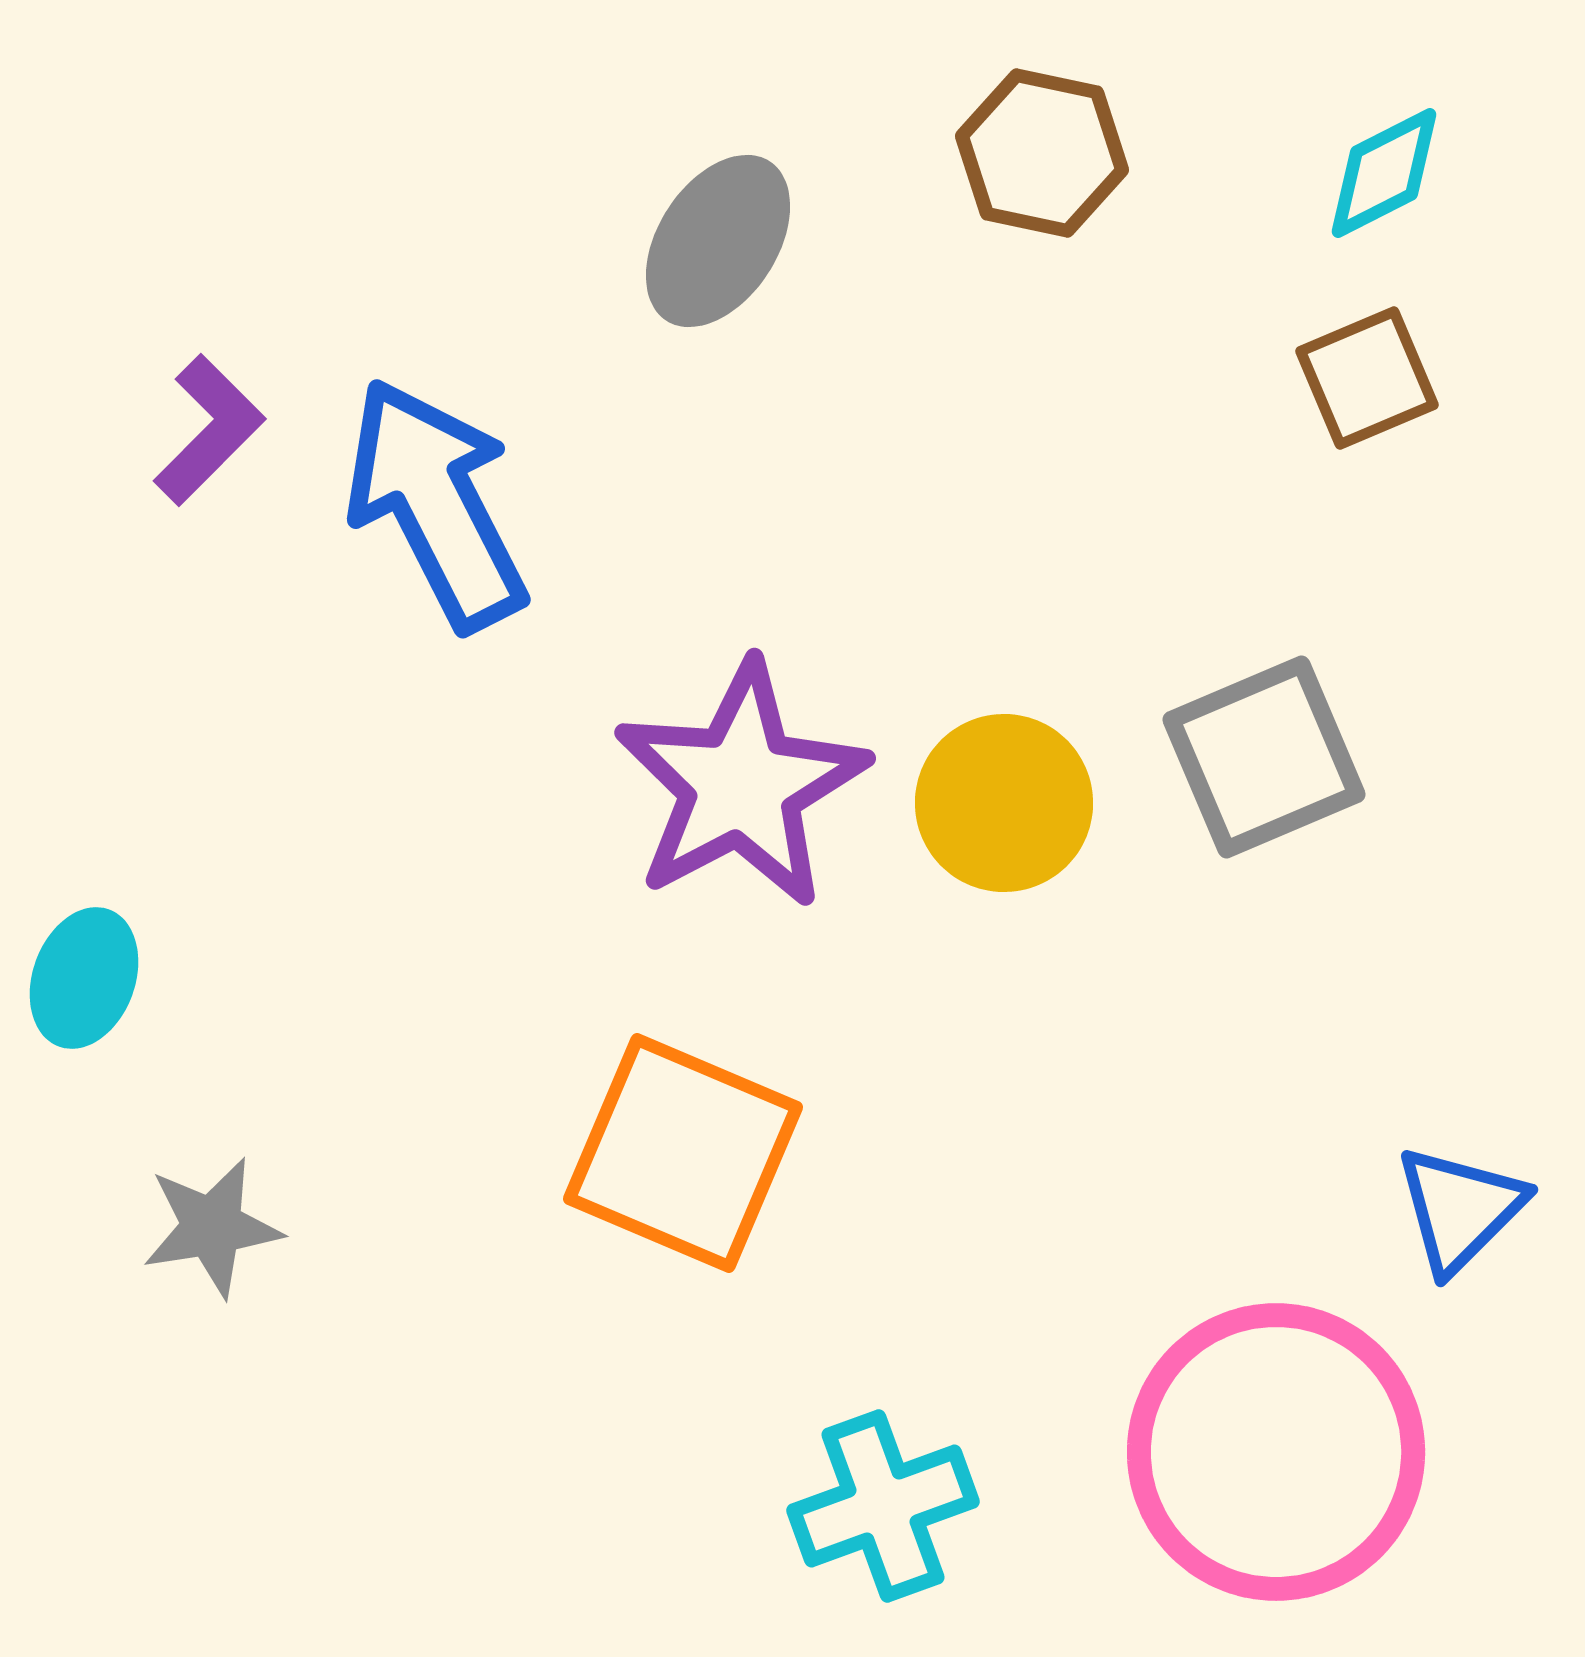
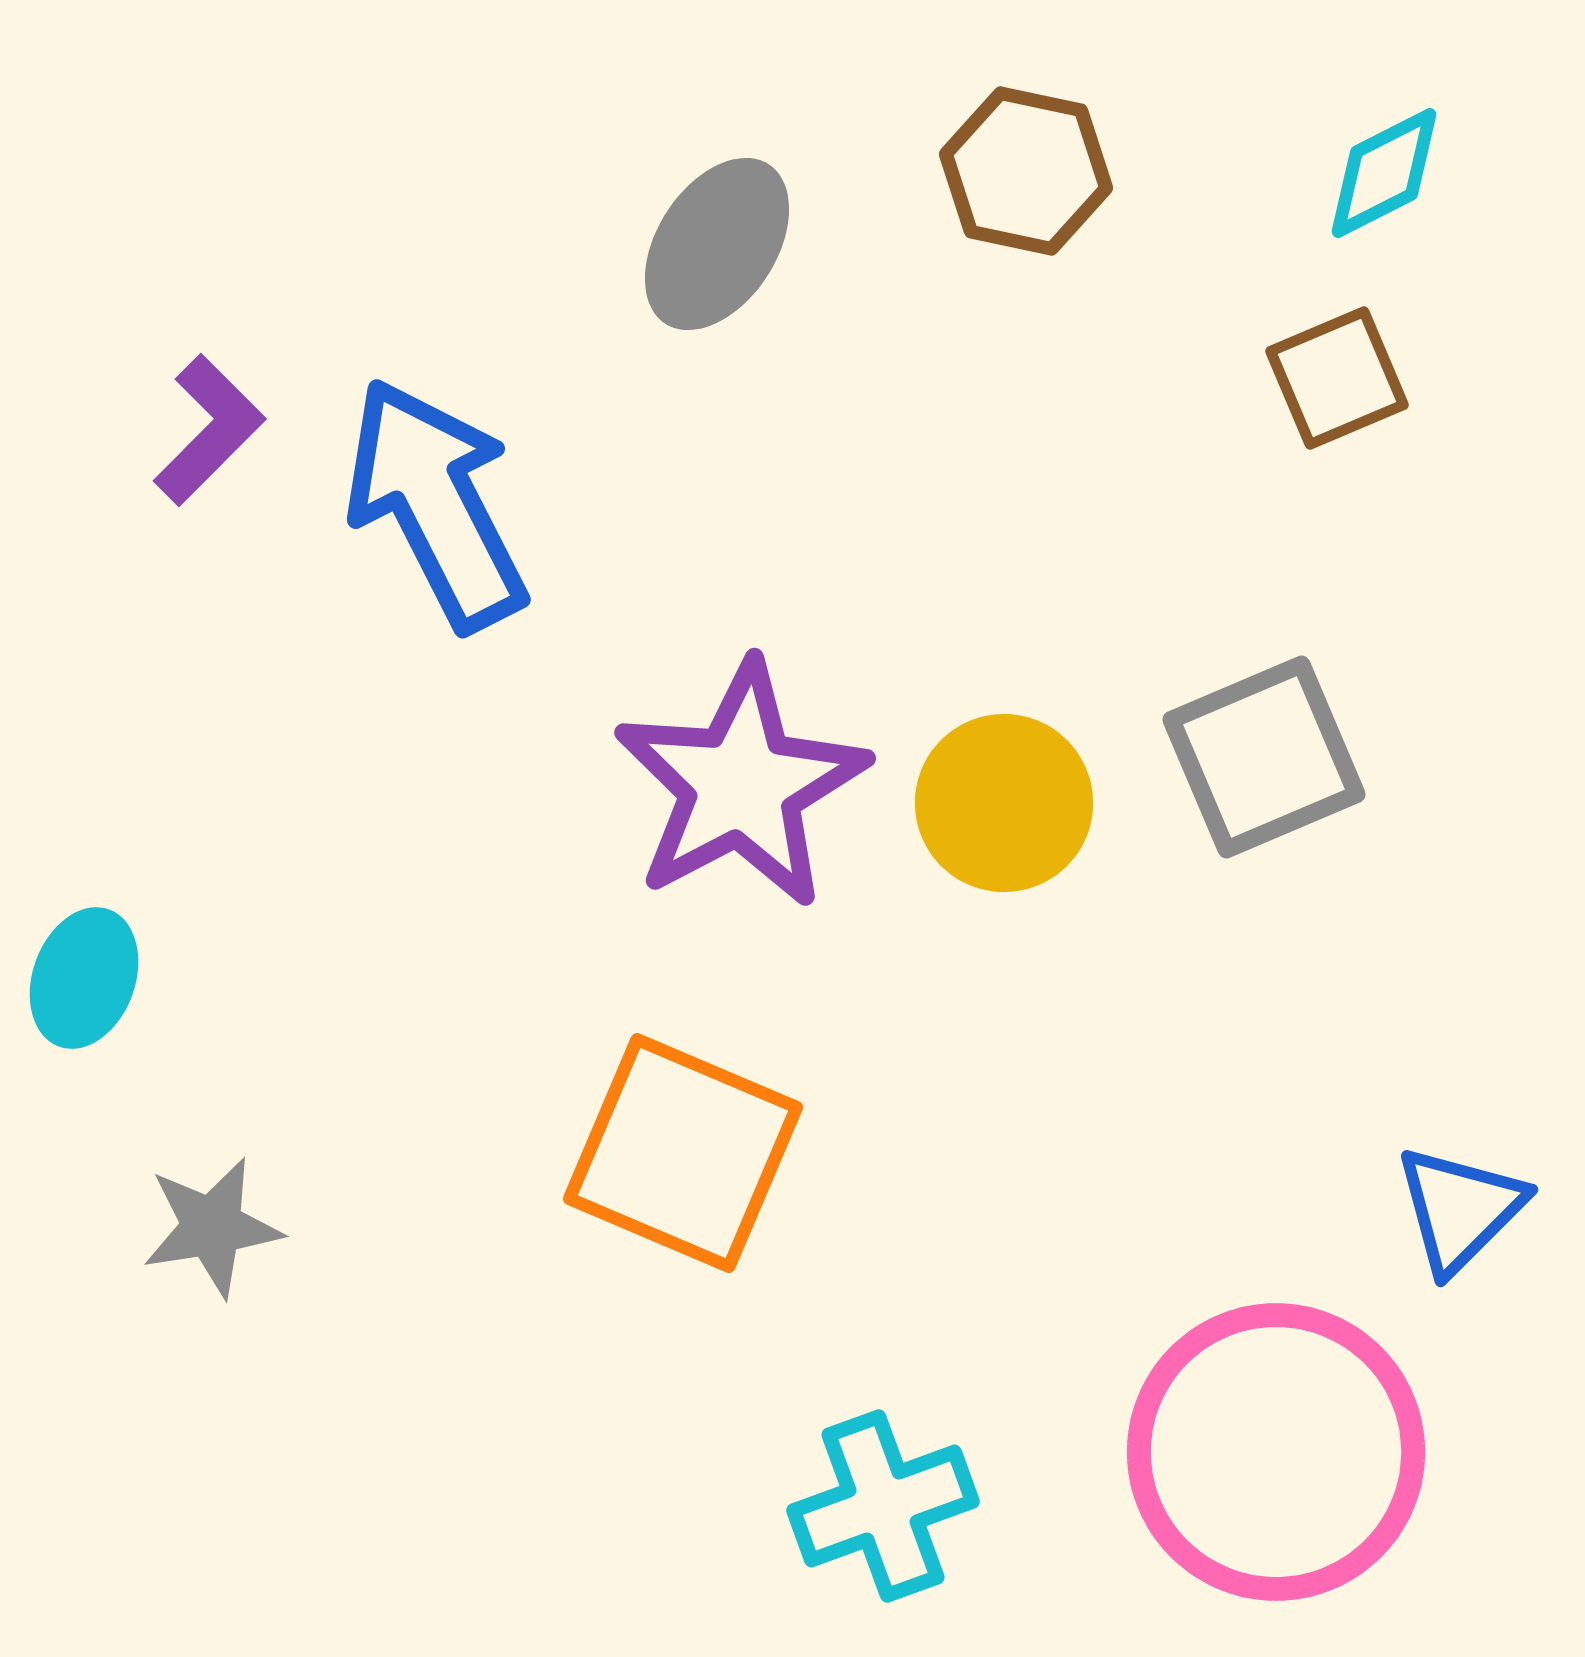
brown hexagon: moved 16 px left, 18 px down
gray ellipse: moved 1 px left, 3 px down
brown square: moved 30 px left
